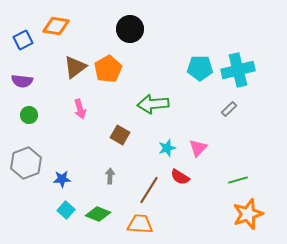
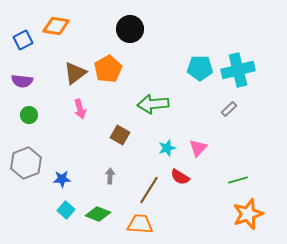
brown triangle: moved 6 px down
